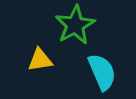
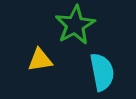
cyan semicircle: rotated 12 degrees clockwise
